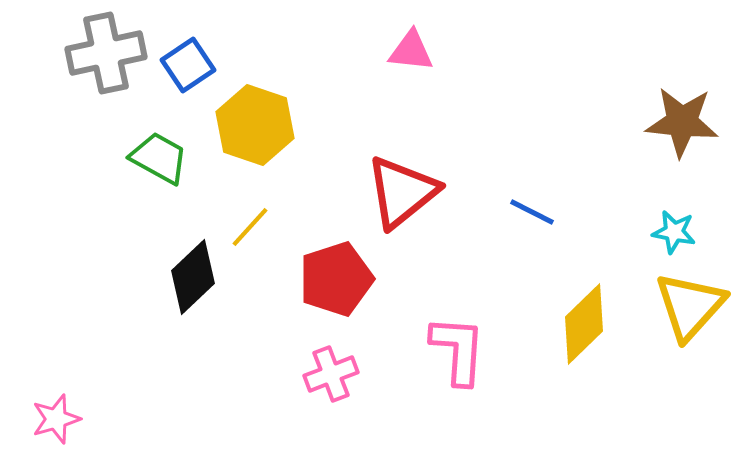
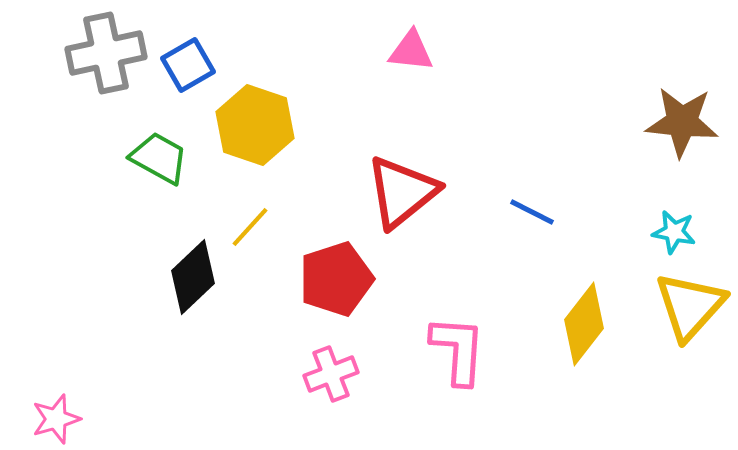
blue square: rotated 4 degrees clockwise
yellow diamond: rotated 8 degrees counterclockwise
